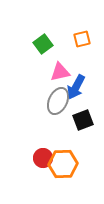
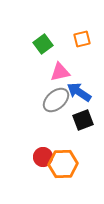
blue arrow: moved 3 px right, 5 px down; rotated 95 degrees clockwise
gray ellipse: moved 2 px left, 1 px up; rotated 24 degrees clockwise
red circle: moved 1 px up
